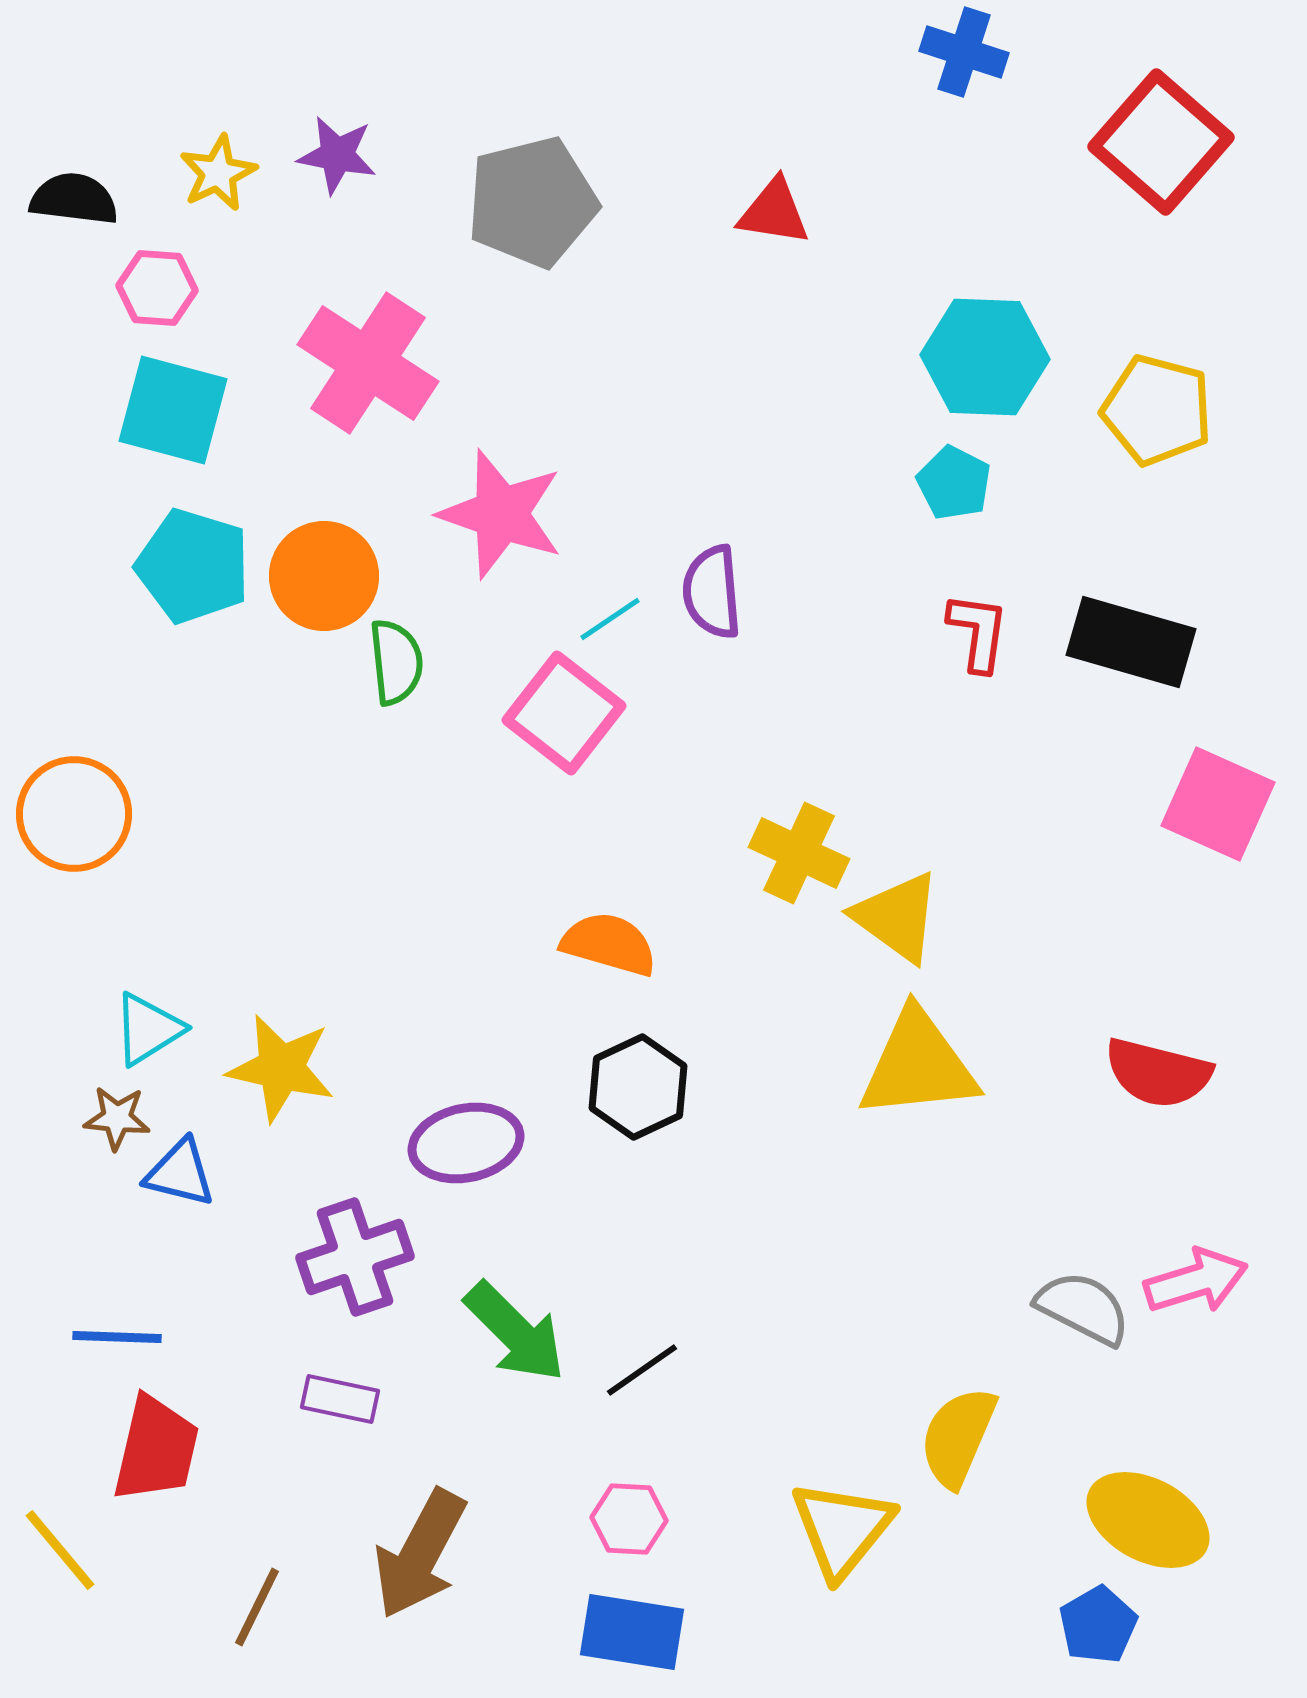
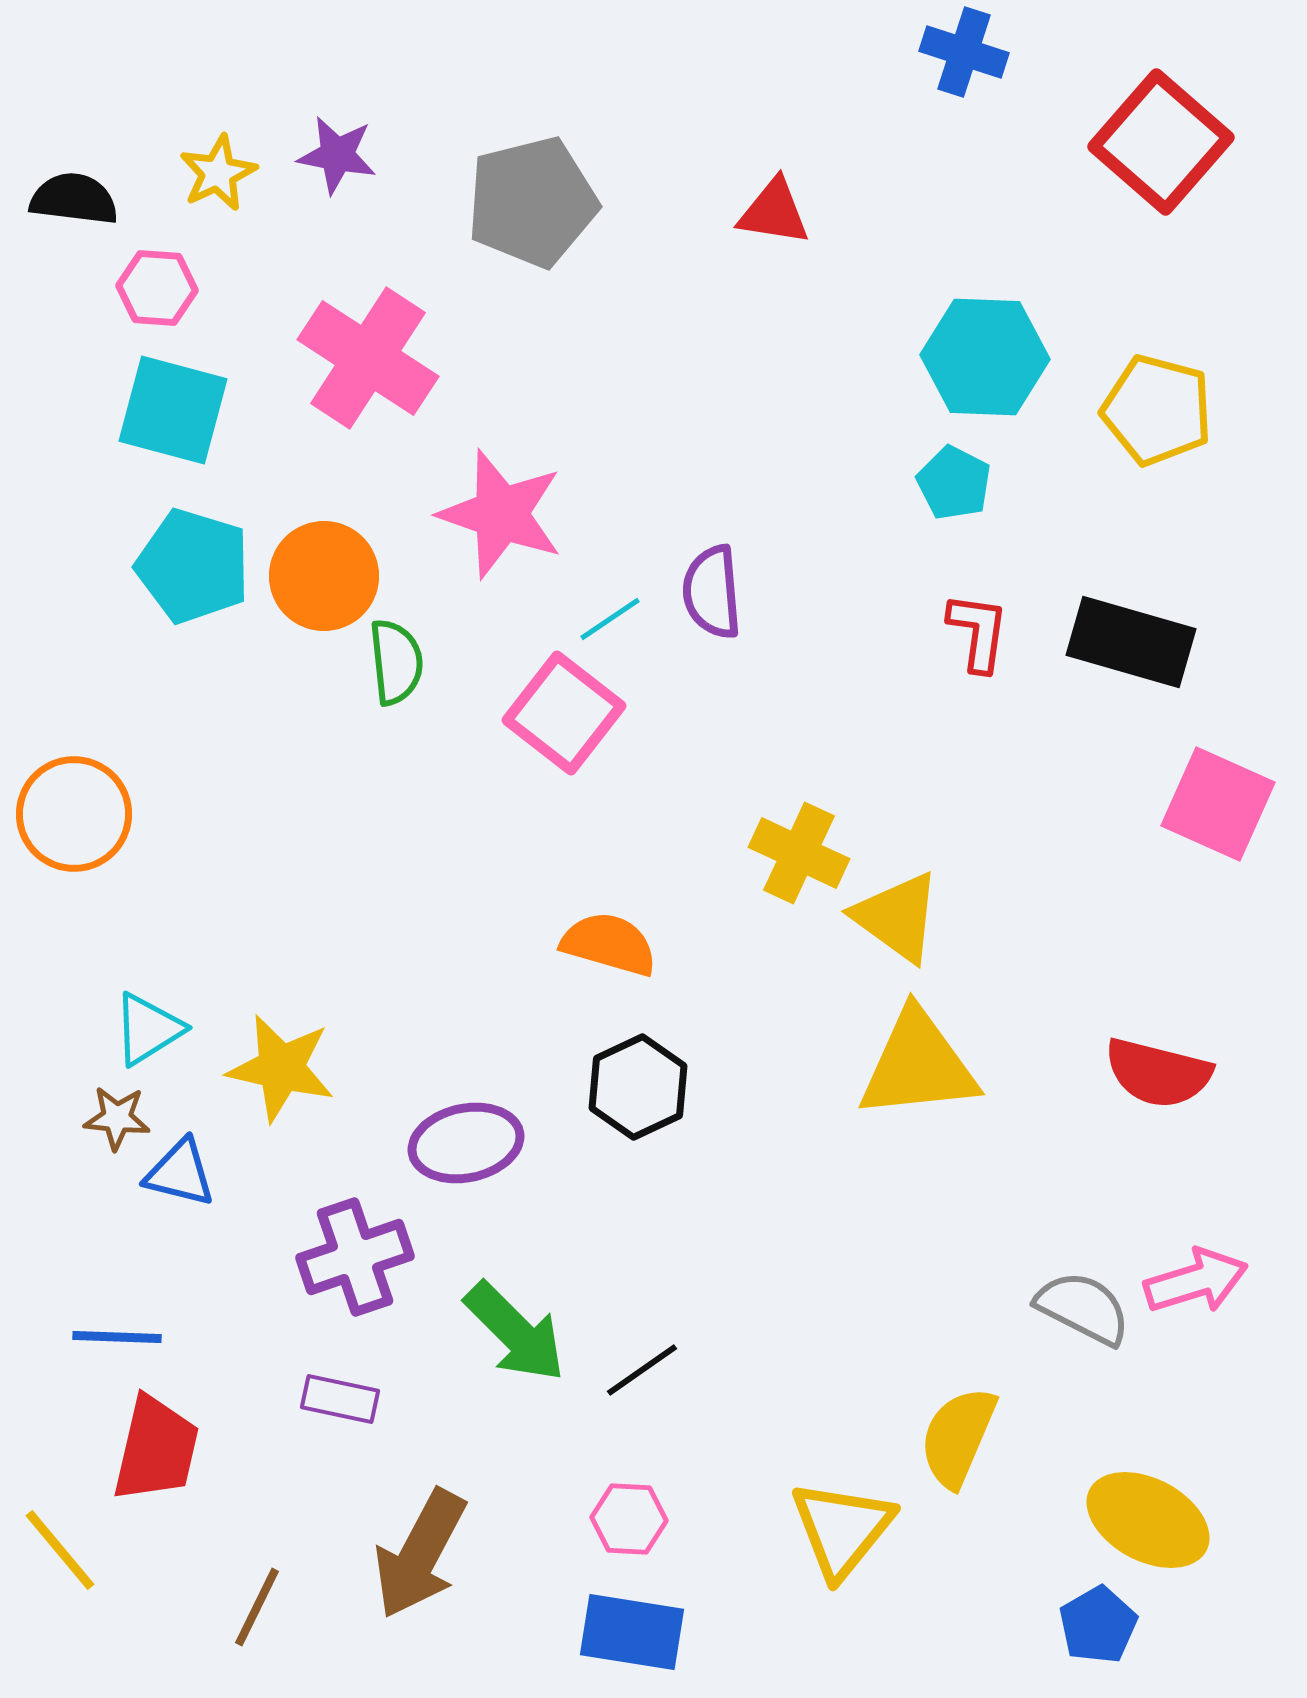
pink cross at (368, 363): moved 5 px up
